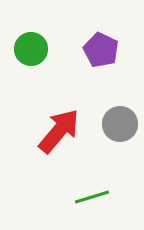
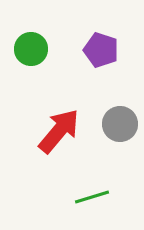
purple pentagon: rotated 8 degrees counterclockwise
